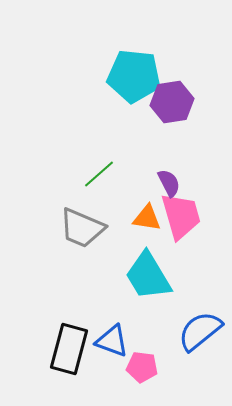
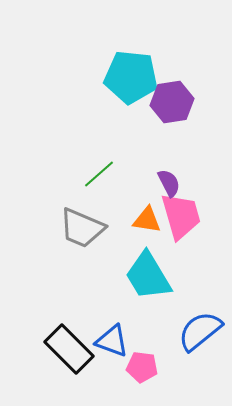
cyan pentagon: moved 3 px left, 1 px down
orange triangle: moved 2 px down
black rectangle: rotated 60 degrees counterclockwise
